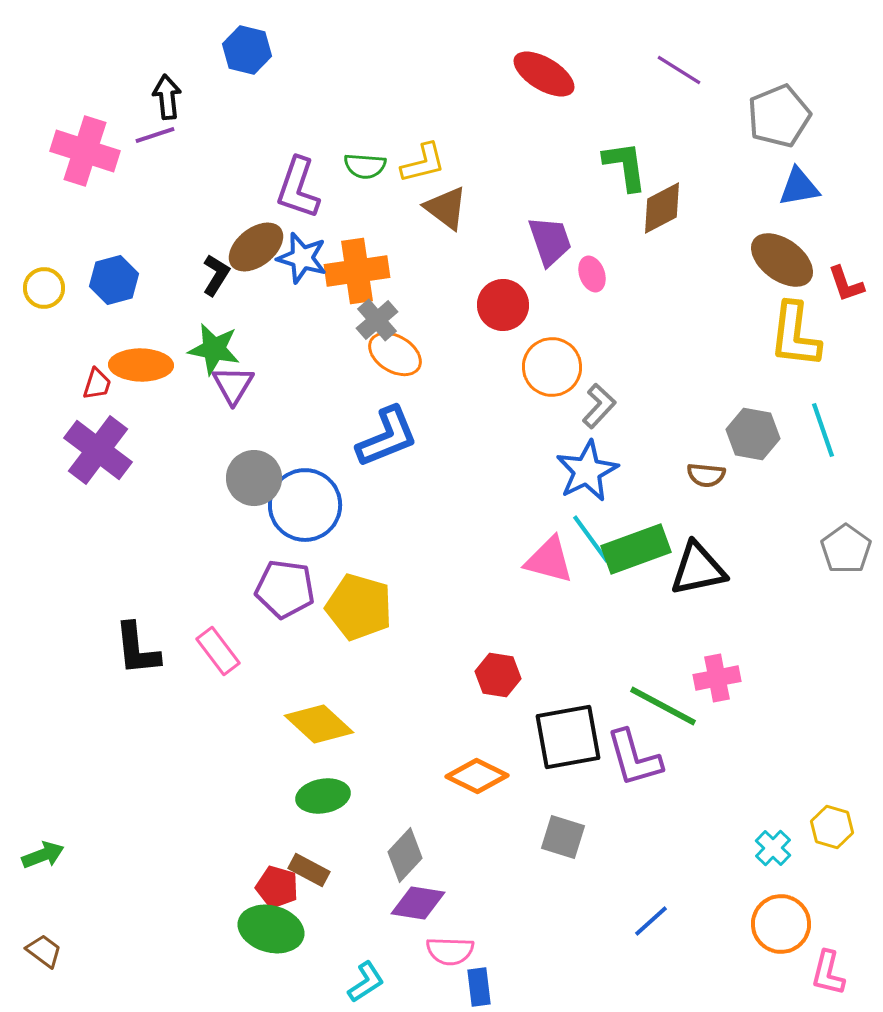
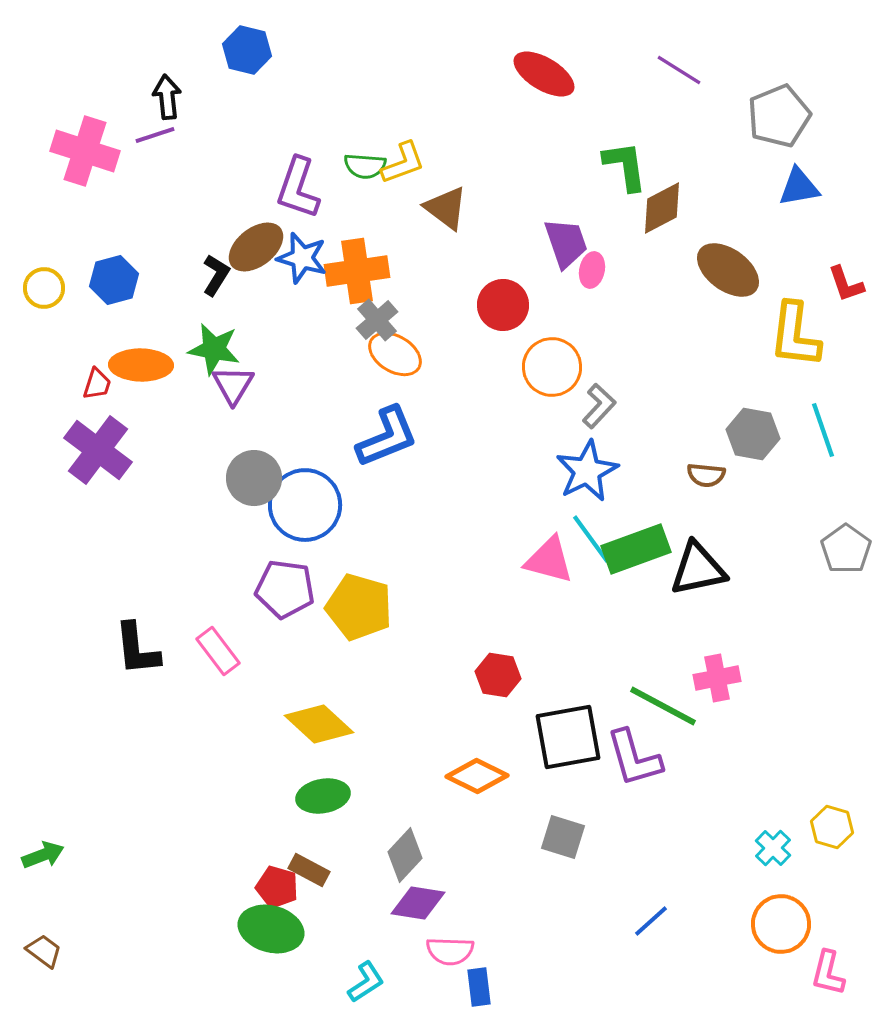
yellow L-shape at (423, 163): moved 20 px left; rotated 6 degrees counterclockwise
purple trapezoid at (550, 241): moved 16 px right, 2 px down
brown ellipse at (782, 260): moved 54 px left, 10 px down
pink ellipse at (592, 274): moved 4 px up; rotated 32 degrees clockwise
